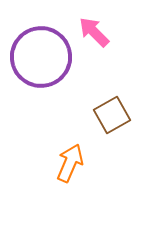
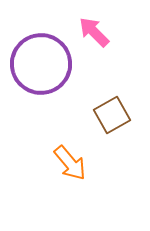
purple circle: moved 7 px down
orange arrow: rotated 117 degrees clockwise
